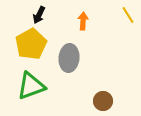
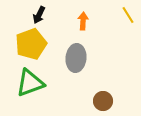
yellow pentagon: rotated 8 degrees clockwise
gray ellipse: moved 7 px right
green triangle: moved 1 px left, 3 px up
